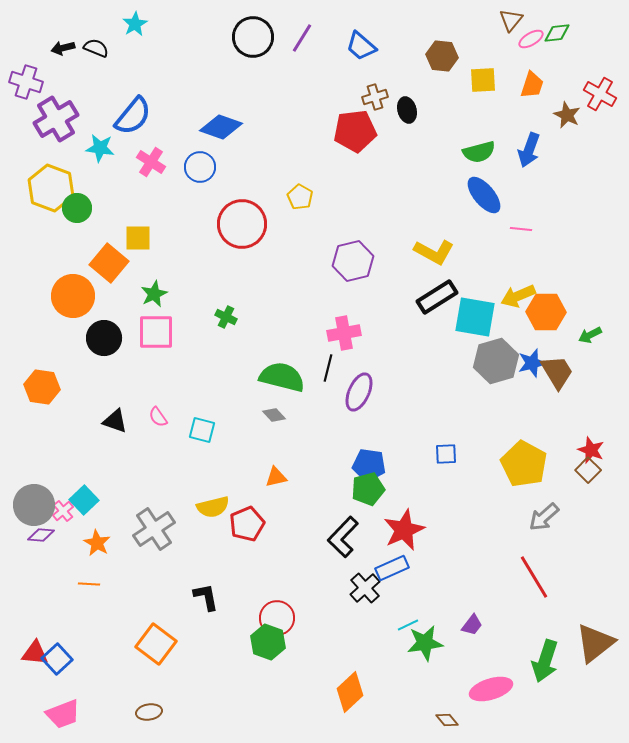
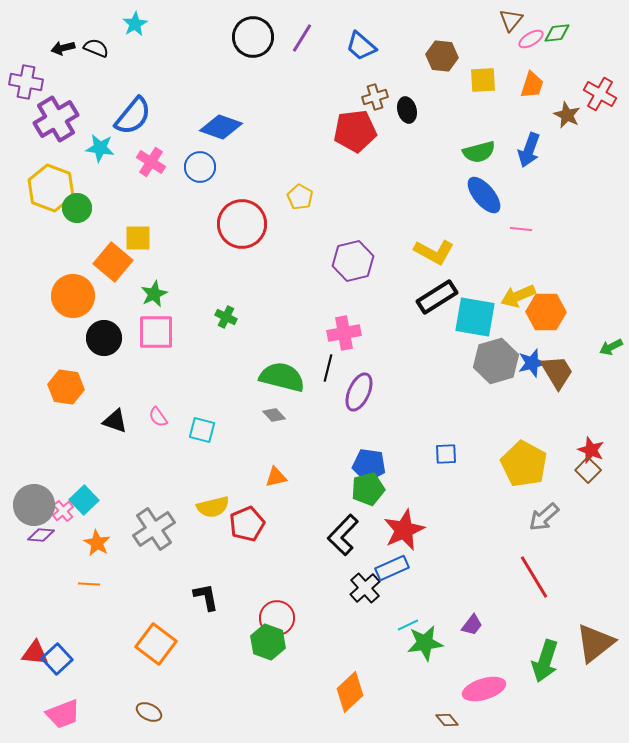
purple cross at (26, 82): rotated 8 degrees counterclockwise
orange square at (109, 263): moved 4 px right, 1 px up
green arrow at (590, 335): moved 21 px right, 12 px down
orange hexagon at (42, 387): moved 24 px right
black L-shape at (343, 537): moved 2 px up
pink ellipse at (491, 689): moved 7 px left
brown ellipse at (149, 712): rotated 35 degrees clockwise
